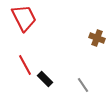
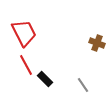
red trapezoid: moved 15 px down
brown cross: moved 5 px down
red line: moved 1 px right
